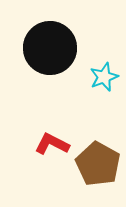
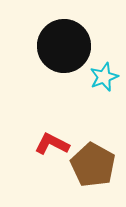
black circle: moved 14 px right, 2 px up
brown pentagon: moved 5 px left, 1 px down
